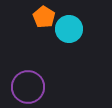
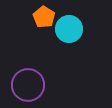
purple circle: moved 2 px up
